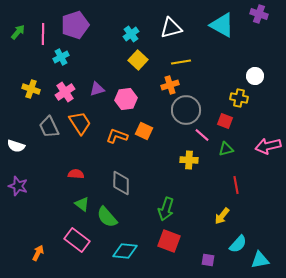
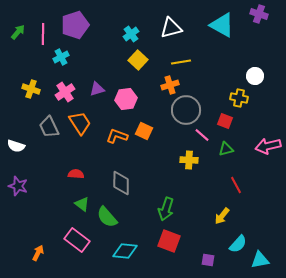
red line at (236, 185): rotated 18 degrees counterclockwise
